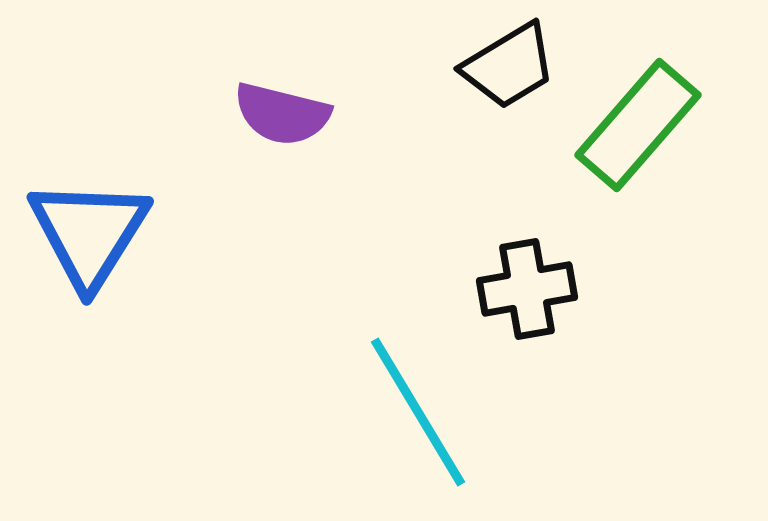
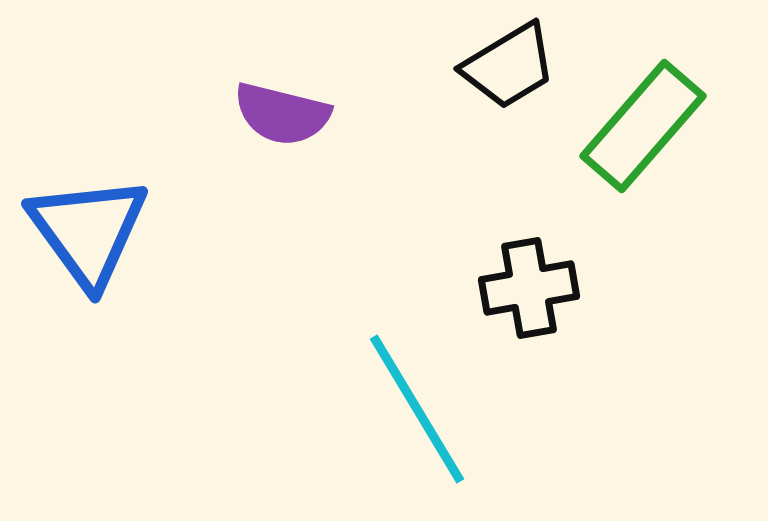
green rectangle: moved 5 px right, 1 px down
blue triangle: moved 1 px left, 2 px up; rotated 8 degrees counterclockwise
black cross: moved 2 px right, 1 px up
cyan line: moved 1 px left, 3 px up
